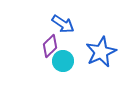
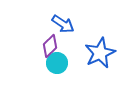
blue star: moved 1 px left, 1 px down
cyan circle: moved 6 px left, 2 px down
